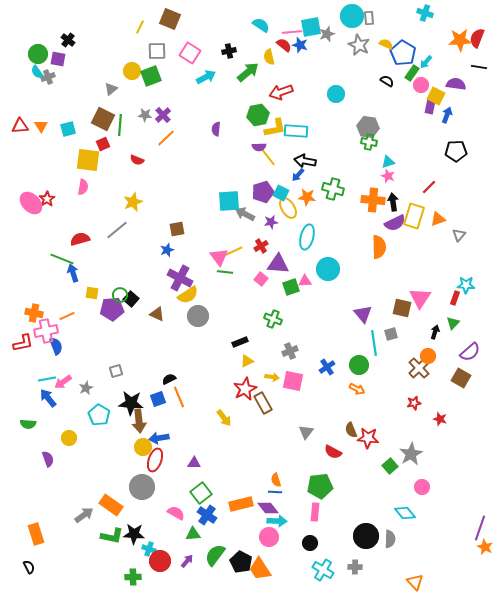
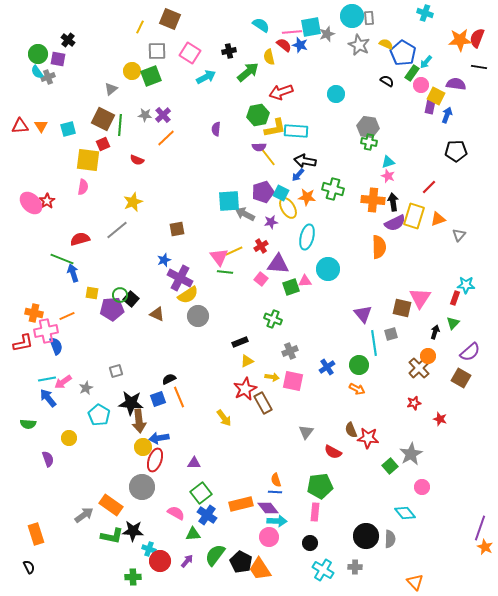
red star at (47, 199): moved 2 px down
blue star at (167, 250): moved 3 px left, 10 px down
black star at (134, 534): moved 1 px left, 3 px up
